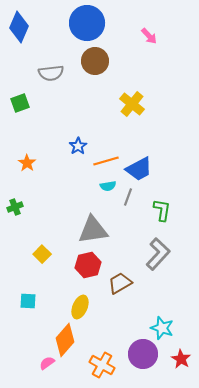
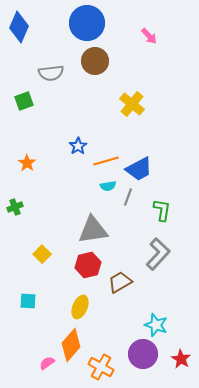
green square: moved 4 px right, 2 px up
brown trapezoid: moved 1 px up
cyan star: moved 6 px left, 3 px up
orange diamond: moved 6 px right, 5 px down
orange cross: moved 1 px left, 2 px down
